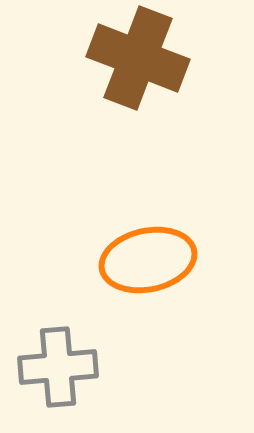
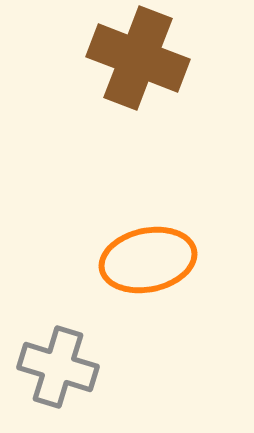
gray cross: rotated 22 degrees clockwise
